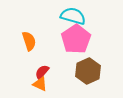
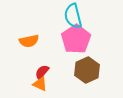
cyan semicircle: rotated 120 degrees counterclockwise
orange semicircle: rotated 96 degrees clockwise
brown hexagon: moved 1 px left, 1 px up
